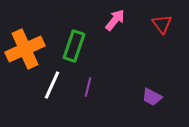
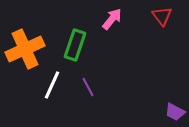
pink arrow: moved 3 px left, 1 px up
red triangle: moved 8 px up
green rectangle: moved 1 px right, 1 px up
purple line: rotated 42 degrees counterclockwise
purple trapezoid: moved 23 px right, 15 px down
